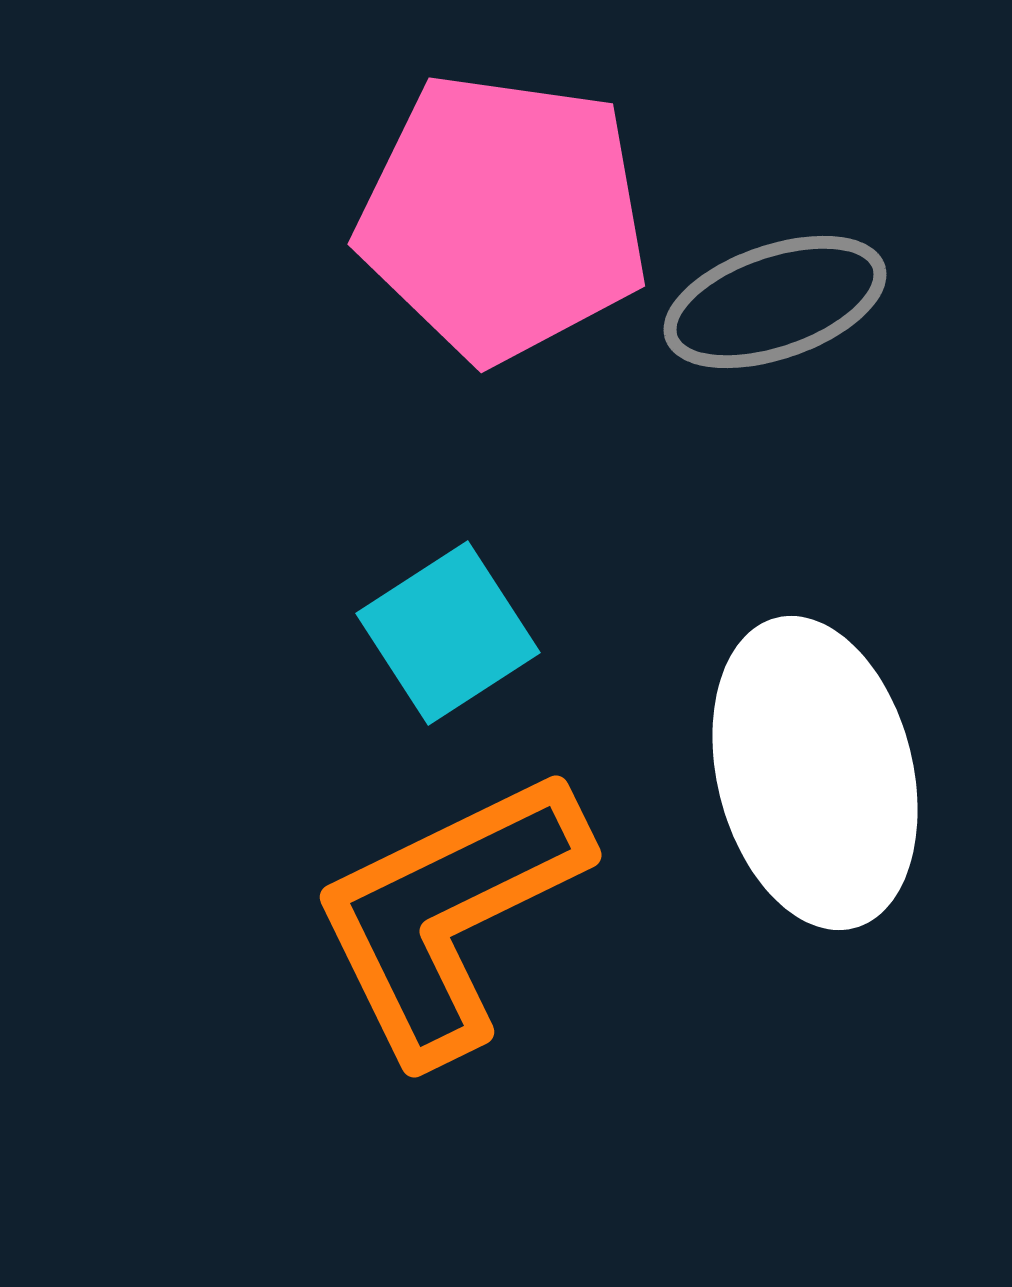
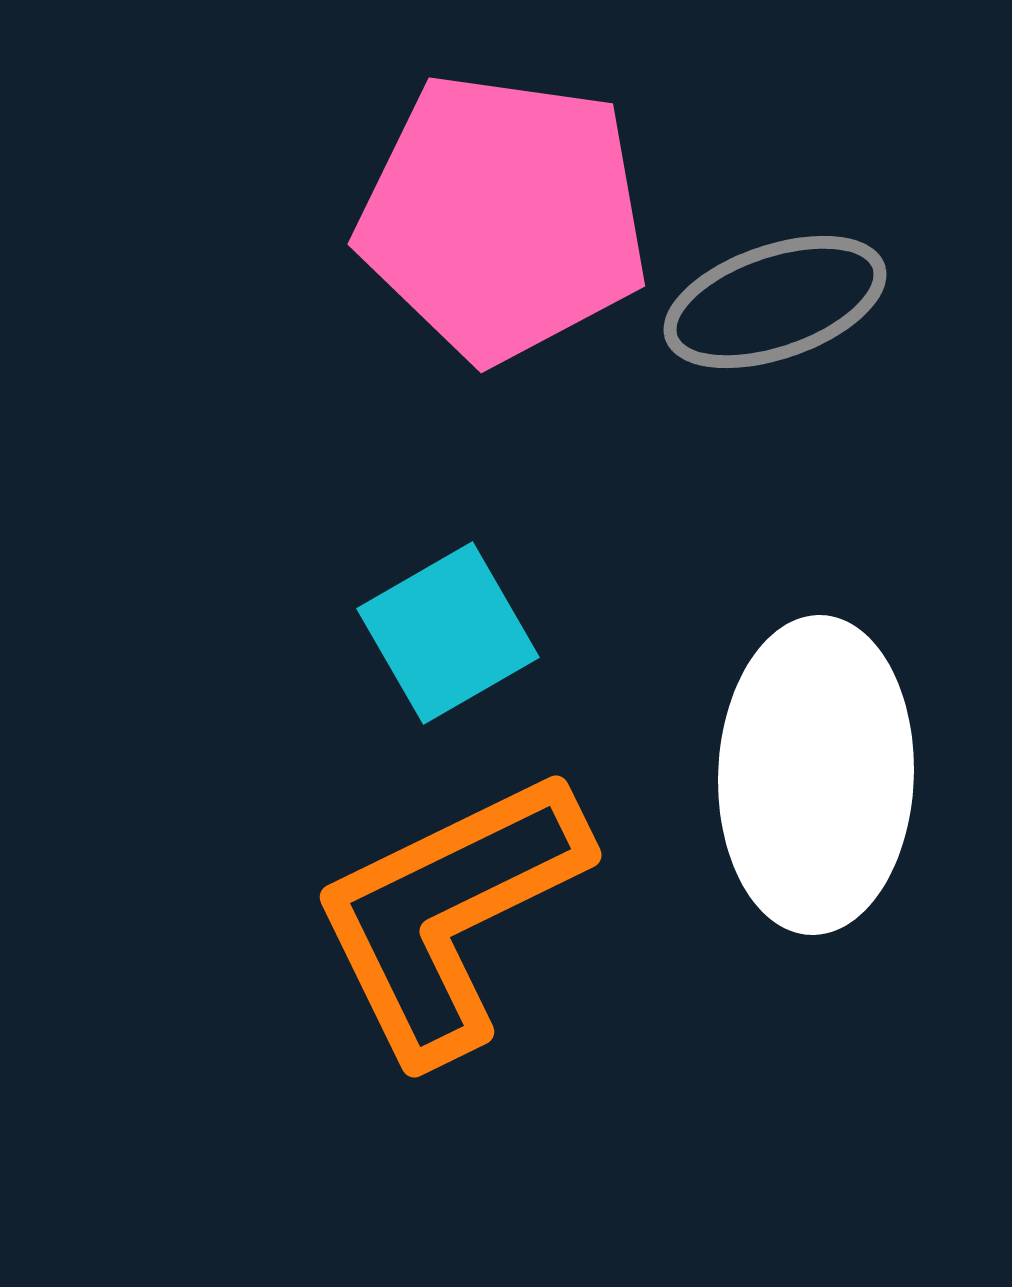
cyan square: rotated 3 degrees clockwise
white ellipse: moved 1 px right, 2 px down; rotated 16 degrees clockwise
